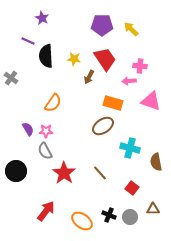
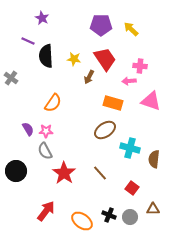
purple pentagon: moved 1 px left
brown ellipse: moved 2 px right, 4 px down
brown semicircle: moved 2 px left, 3 px up; rotated 18 degrees clockwise
